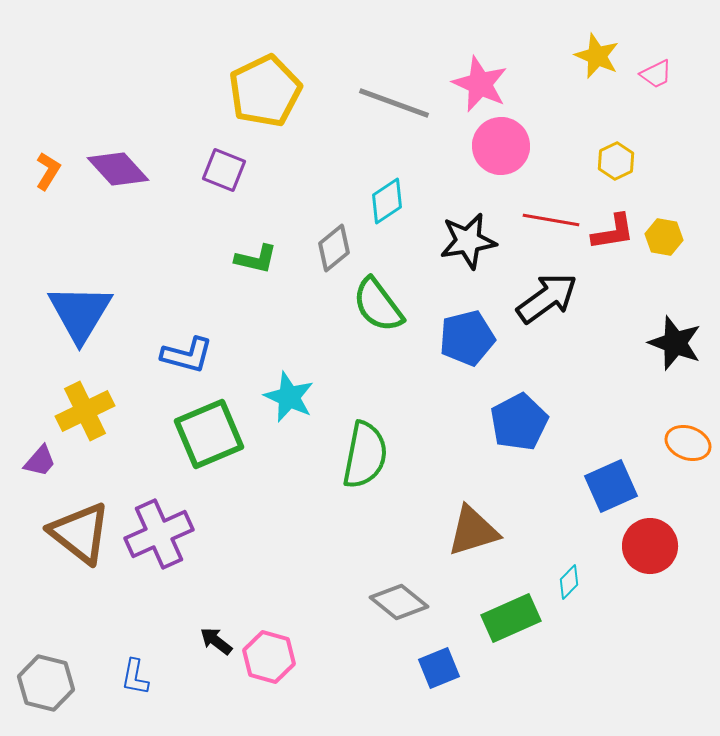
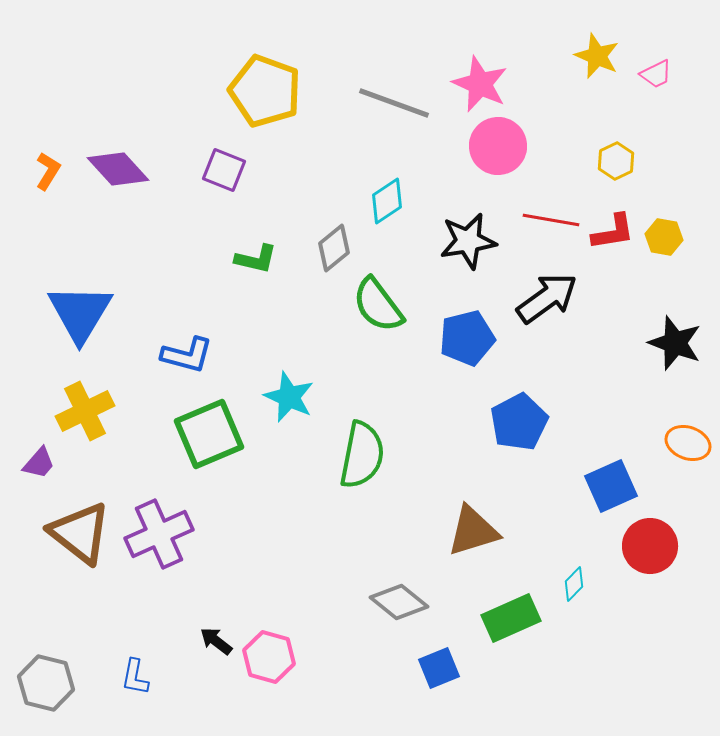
yellow pentagon at (265, 91): rotated 26 degrees counterclockwise
pink circle at (501, 146): moved 3 px left
green semicircle at (365, 455): moved 3 px left
purple trapezoid at (40, 461): moved 1 px left, 2 px down
cyan diamond at (569, 582): moved 5 px right, 2 px down
